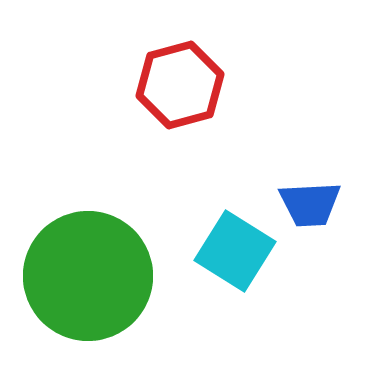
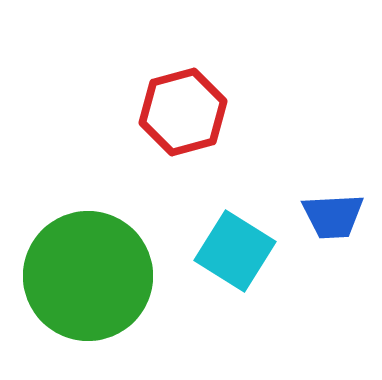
red hexagon: moved 3 px right, 27 px down
blue trapezoid: moved 23 px right, 12 px down
